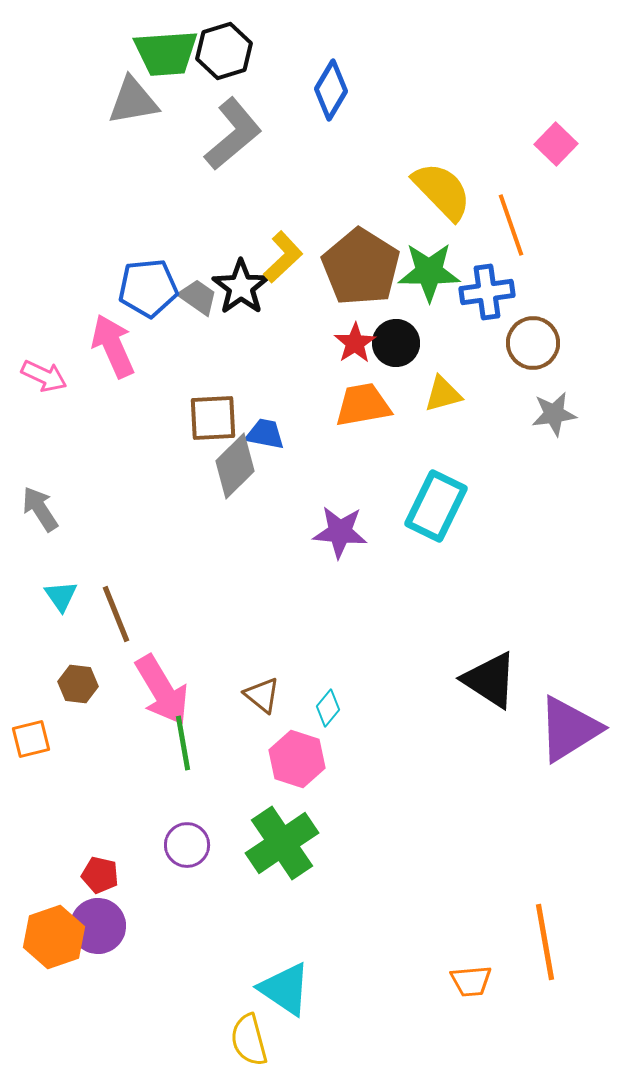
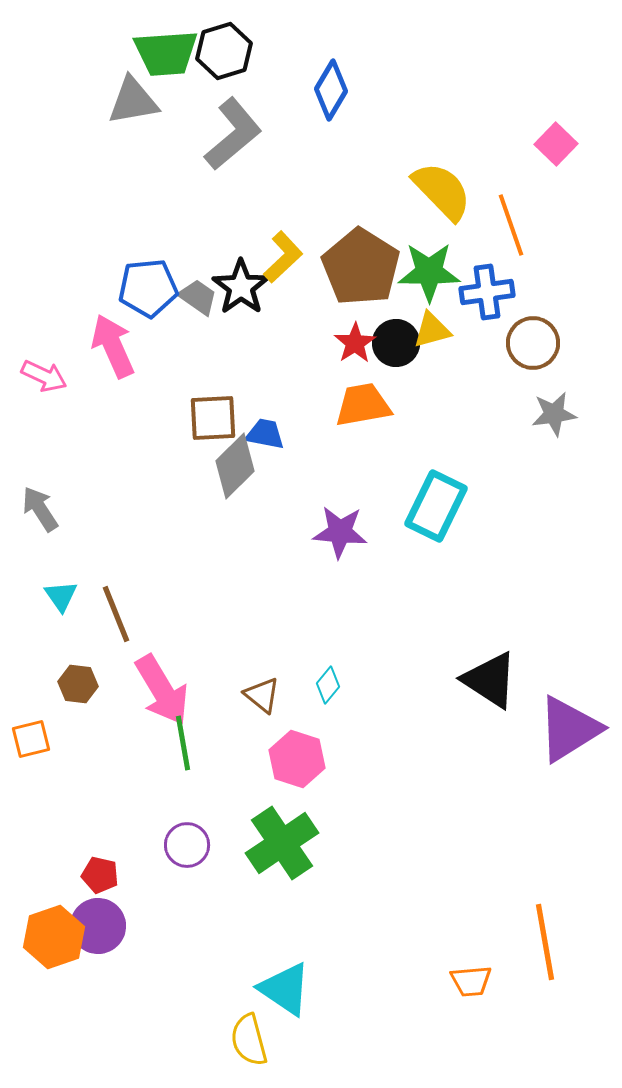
yellow triangle at (443, 394): moved 11 px left, 64 px up
cyan diamond at (328, 708): moved 23 px up
